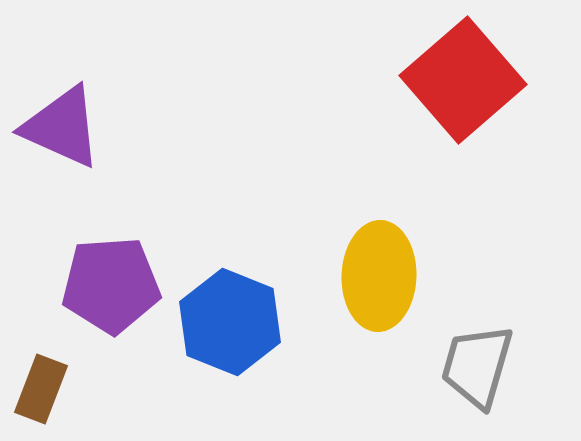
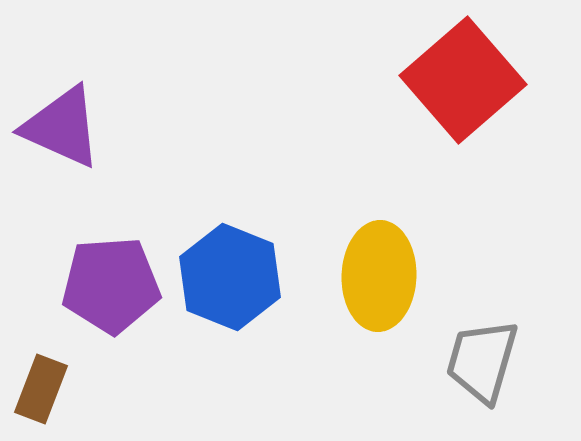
blue hexagon: moved 45 px up
gray trapezoid: moved 5 px right, 5 px up
